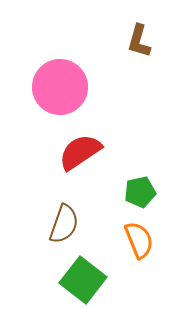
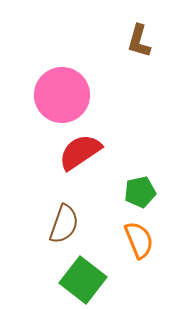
pink circle: moved 2 px right, 8 px down
